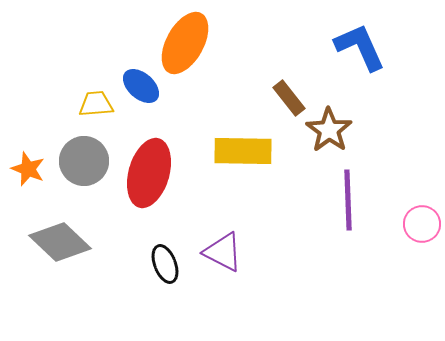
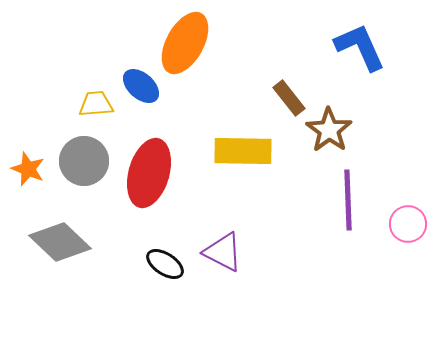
pink circle: moved 14 px left
black ellipse: rotated 36 degrees counterclockwise
